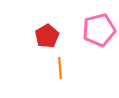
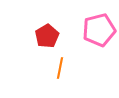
orange line: rotated 15 degrees clockwise
